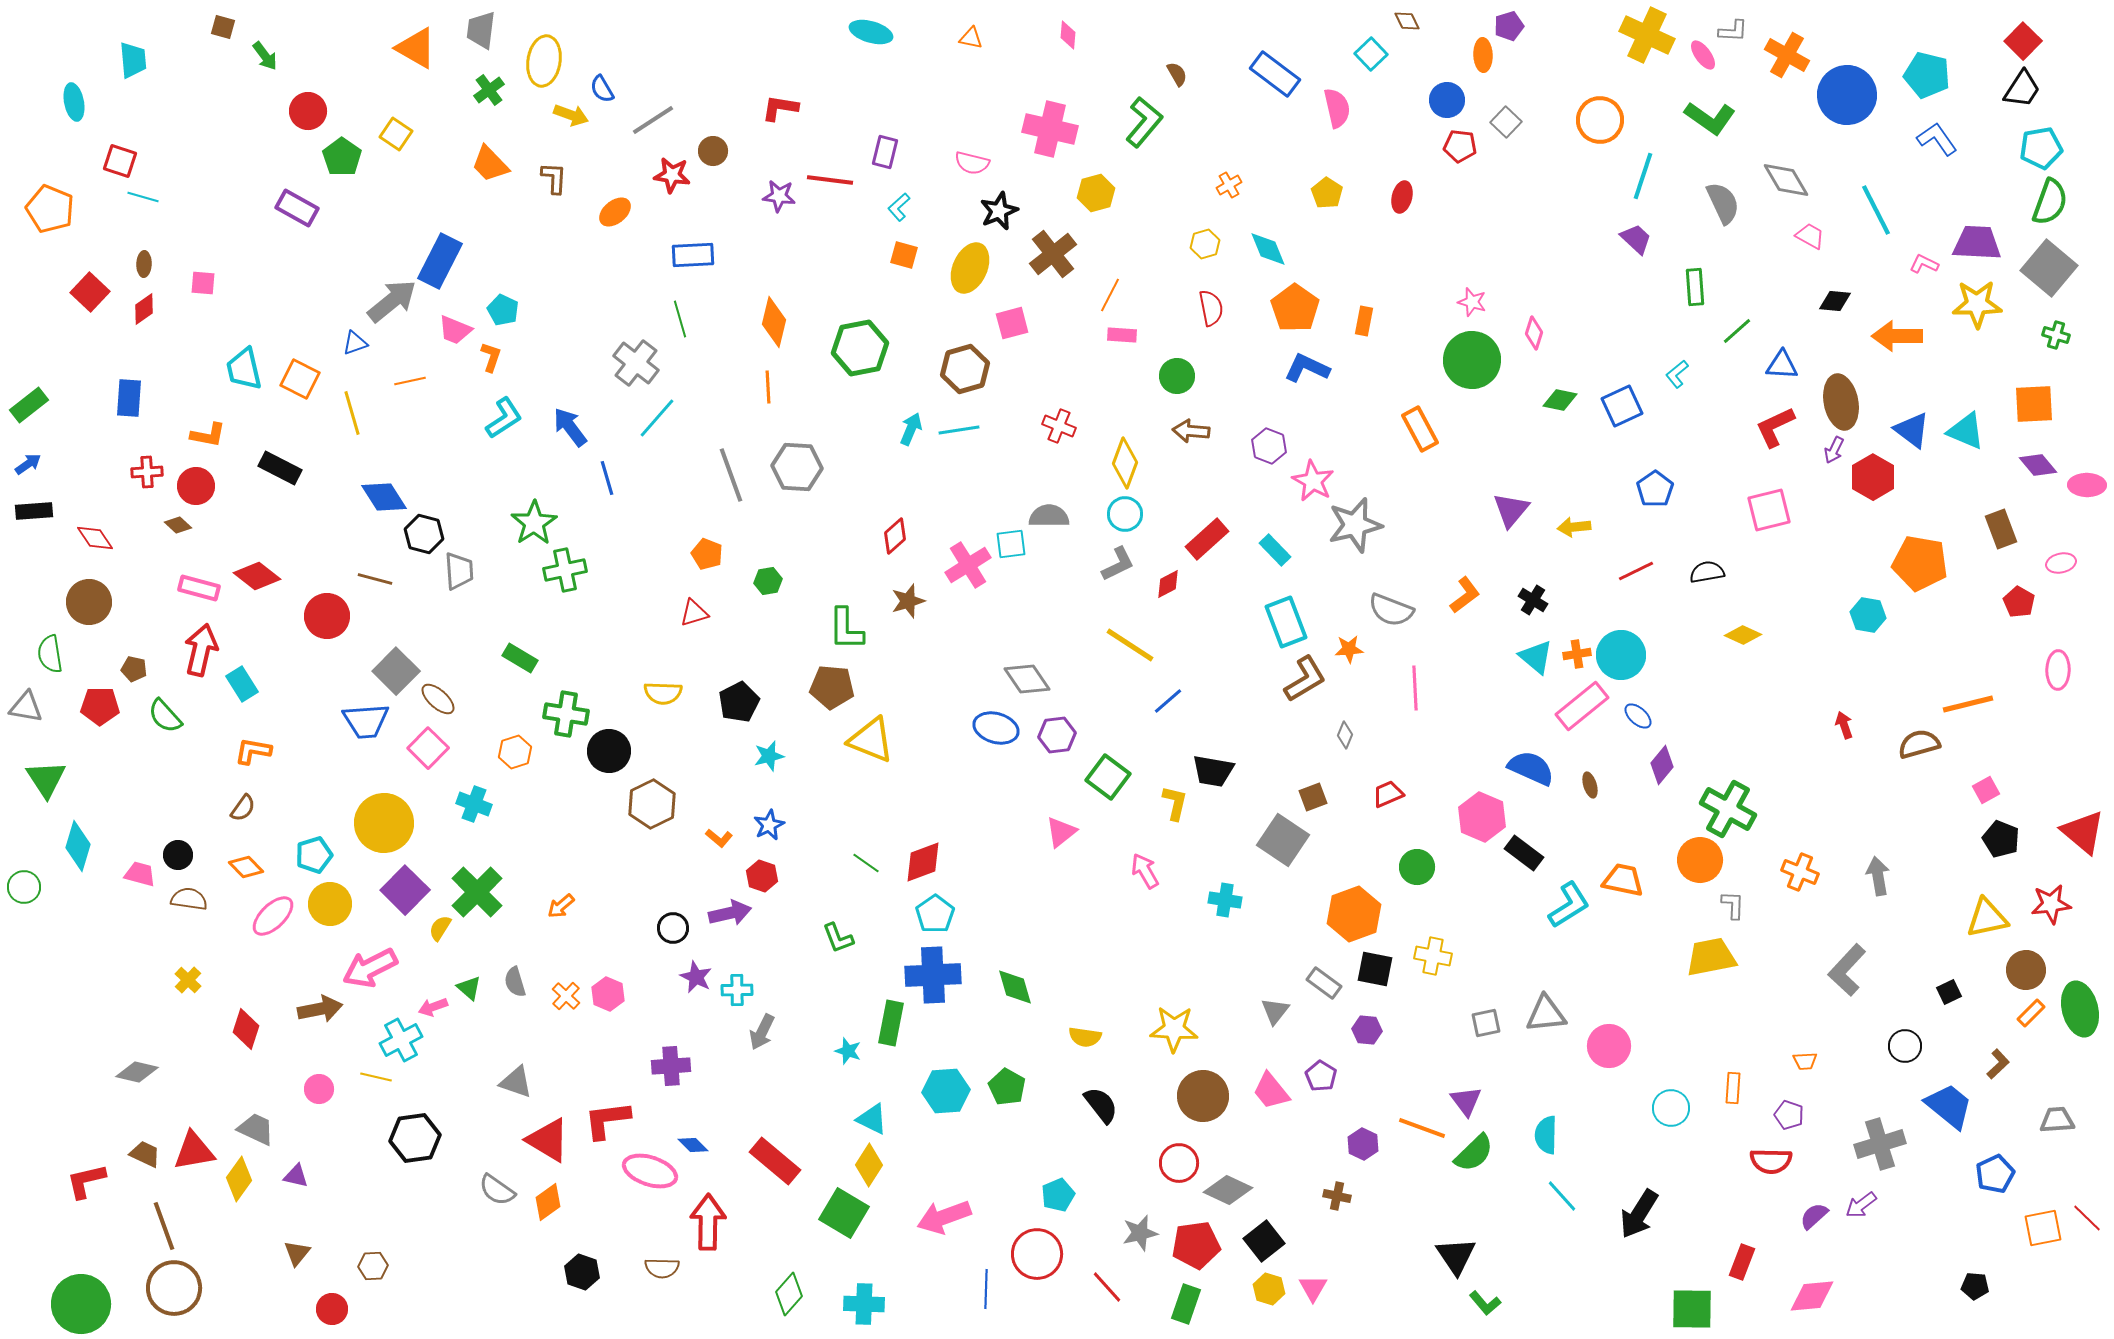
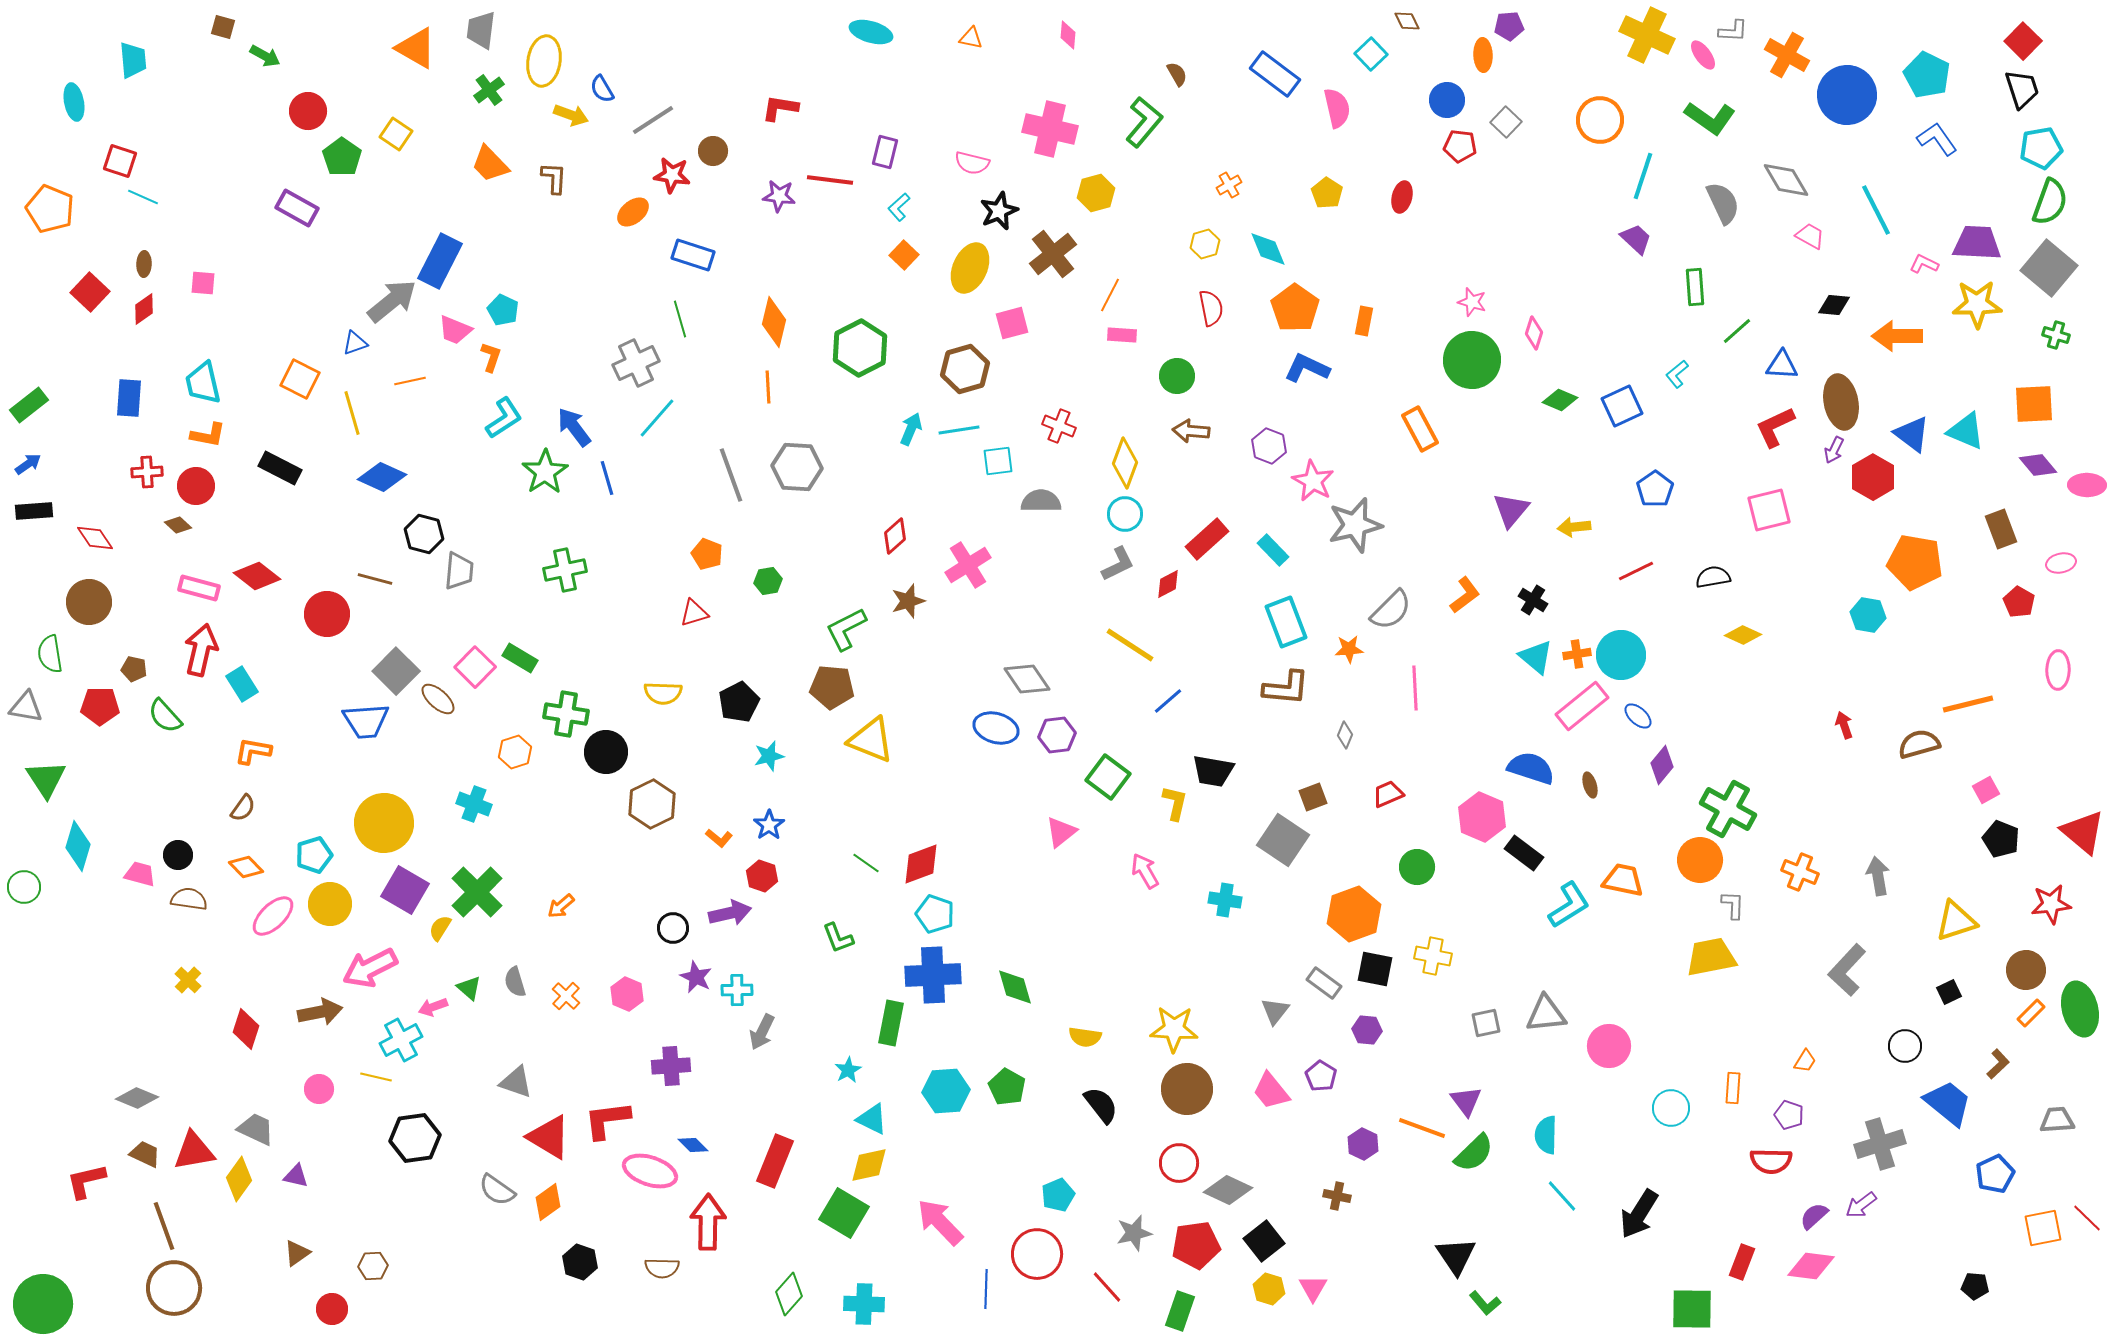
purple pentagon at (1509, 26): rotated 12 degrees clockwise
green arrow at (265, 56): rotated 24 degrees counterclockwise
cyan pentagon at (1927, 75): rotated 12 degrees clockwise
black trapezoid at (2022, 89): rotated 51 degrees counterclockwise
cyan line at (143, 197): rotated 8 degrees clockwise
orange ellipse at (615, 212): moved 18 px right
blue rectangle at (693, 255): rotated 21 degrees clockwise
orange square at (904, 255): rotated 28 degrees clockwise
black diamond at (1835, 301): moved 1 px left, 4 px down
green hexagon at (860, 348): rotated 16 degrees counterclockwise
gray cross at (636, 363): rotated 27 degrees clockwise
cyan trapezoid at (244, 369): moved 41 px left, 14 px down
green diamond at (1560, 400): rotated 12 degrees clockwise
blue arrow at (570, 427): moved 4 px right
blue triangle at (1912, 430): moved 4 px down
blue diamond at (384, 497): moved 2 px left, 20 px up; rotated 33 degrees counterclockwise
gray semicircle at (1049, 516): moved 8 px left, 15 px up
green star at (534, 523): moved 11 px right, 51 px up
cyan square at (1011, 544): moved 13 px left, 83 px up
cyan rectangle at (1275, 550): moved 2 px left
orange pentagon at (1920, 563): moved 5 px left, 1 px up
gray trapezoid at (459, 571): rotated 9 degrees clockwise
black semicircle at (1707, 572): moved 6 px right, 5 px down
gray semicircle at (1391, 610): rotated 66 degrees counterclockwise
red circle at (327, 616): moved 2 px up
green L-shape at (846, 629): rotated 63 degrees clockwise
brown L-shape at (1305, 679): moved 19 px left, 9 px down; rotated 36 degrees clockwise
pink square at (428, 748): moved 47 px right, 81 px up
black circle at (609, 751): moved 3 px left, 1 px down
blue semicircle at (1531, 768): rotated 6 degrees counterclockwise
blue star at (769, 825): rotated 8 degrees counterclockwise
red diamond at (923, 862): moved 2 px left, 2 px down
purple square at (405, 890): rotated 15 degrees counterclockwise
cyan pentagon at (935, 914): rotated 18 degrees counterclockwise
yellow triangle at (1987, 918): moved 31 px left, 3 px down; rotated 6 degrees counterclockwise
pink hexagon at (608, 994): moved 19 px right
brown arrow at (320, 1009): moved 3 px down
cyan star at (848, 1051): moved 19 px down; rotated 24 degrees clockwise
orange trapezoid at (1805, 1061): rotated 55 degrees counterclockwise
gray diamond at (137, 1072): moved 26 px down; rotated 9 degrees clockwise
brown circle at (1203, 1096): moved 16 px left, 7 px up
blue trapezoid at (1949, 1106): moved 1 px left, 3 px up
red triangle at (548, 1140): moved 1 px right, 3 px up
red rectangle at (775, 1161): rotated 72 degrees clockwise
yellow diamond at (869, 1165): rotated 45 degrees clockwise
pink arrow at (944, 1217): moved 4 px left, 5 px down; rotated 66 degrees clockwise
gray star at (1140, 1233): moved 6 px left
brown triangle at (297, 1253): rotated 16 degrees clockwise
black hexagon at (582, 1272): moved 2 px left, 10 px up
pink diamond at (1812, 1296): moved 1 px left, 30 px up; rotated 12 degrees clockwise
green circle at (81, 1304): moved 38 px left
green rectangle at (1186, 1304): moved 6 px left, 7 px down
